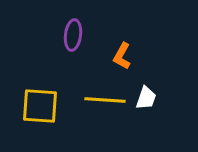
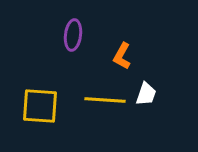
white trapezoid: moved 4 px up
